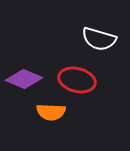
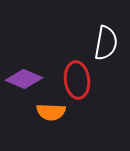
white semicircle: moved 7 px right, 4 px down; rotated 96 degrees counterclockwise
red ellipse: rotated 69 degrees clockwise
